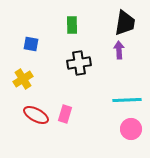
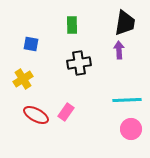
pink rectangle: moved 1 px right, 2 px up; rotated 18 degrees clockwise
